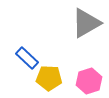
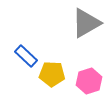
blue rectangle: moved 1 px left, 2 px up
yellow pentagon: moved 3 px right, 4 px up
